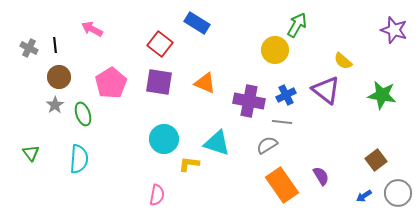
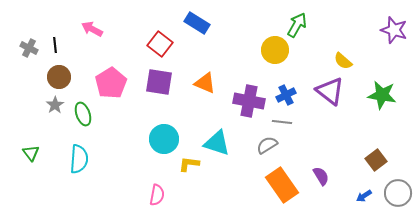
purple triangle: moved 4 px right, 1 px down
